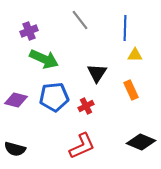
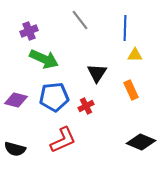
red L-shape: moved 19 px left, 6 px up
